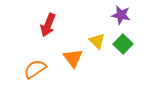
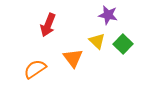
purple star: moved 13 px left
